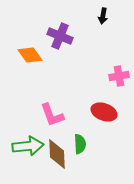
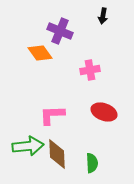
purple cross: moved 5 px up
orange diamond: moved 10 px right, 2 px up
pink cross: moved 29 px left, 6 px up
pink L-shape: rotated 108 degrees clockwise
green semicircle: moved 12 px right, 19 px down
